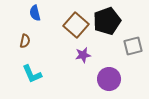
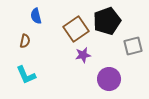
blue semicircle: moved 1 px right, 3 px down
brown square: moved 4 px down; rotated 15 degrees clockwise
cyan L-shape: moved 6 px left, 1 px down
